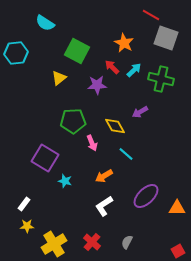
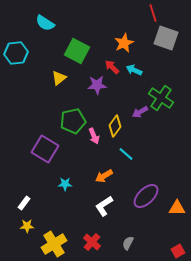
red line: moved 2 px right, 2 px up; rotated 42 degrees clockwise
orange star: rotated 18 degrees clockwise
cyan arrow: rotated 112 degrees counterclockwise
green cross: moved 19 px down; rotated 20 degrees clockwise
green pentagon: rotated 10 degrees counterclockwise
yellow diamond: rotated 65 degrees clockwise
pink arrow: moved 2 px right, 7 px up
purple square: moved 9 px up
cyan star: moved 3 px down; rotated 16 degrees counterclockwise
white rectangle: moved 1 px up
gray semicircle: moved 1 px right, 1 px down
